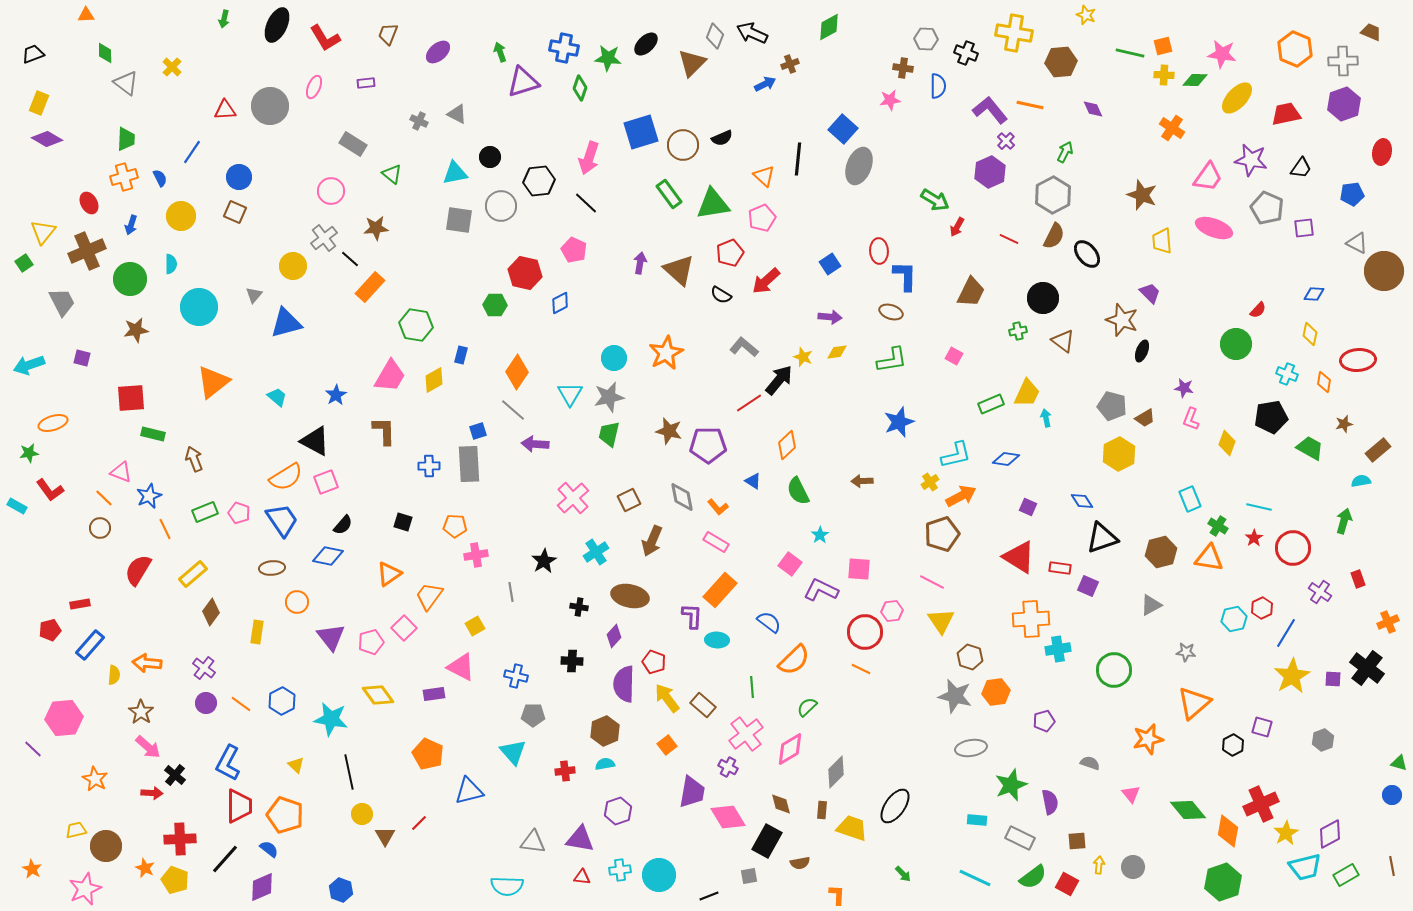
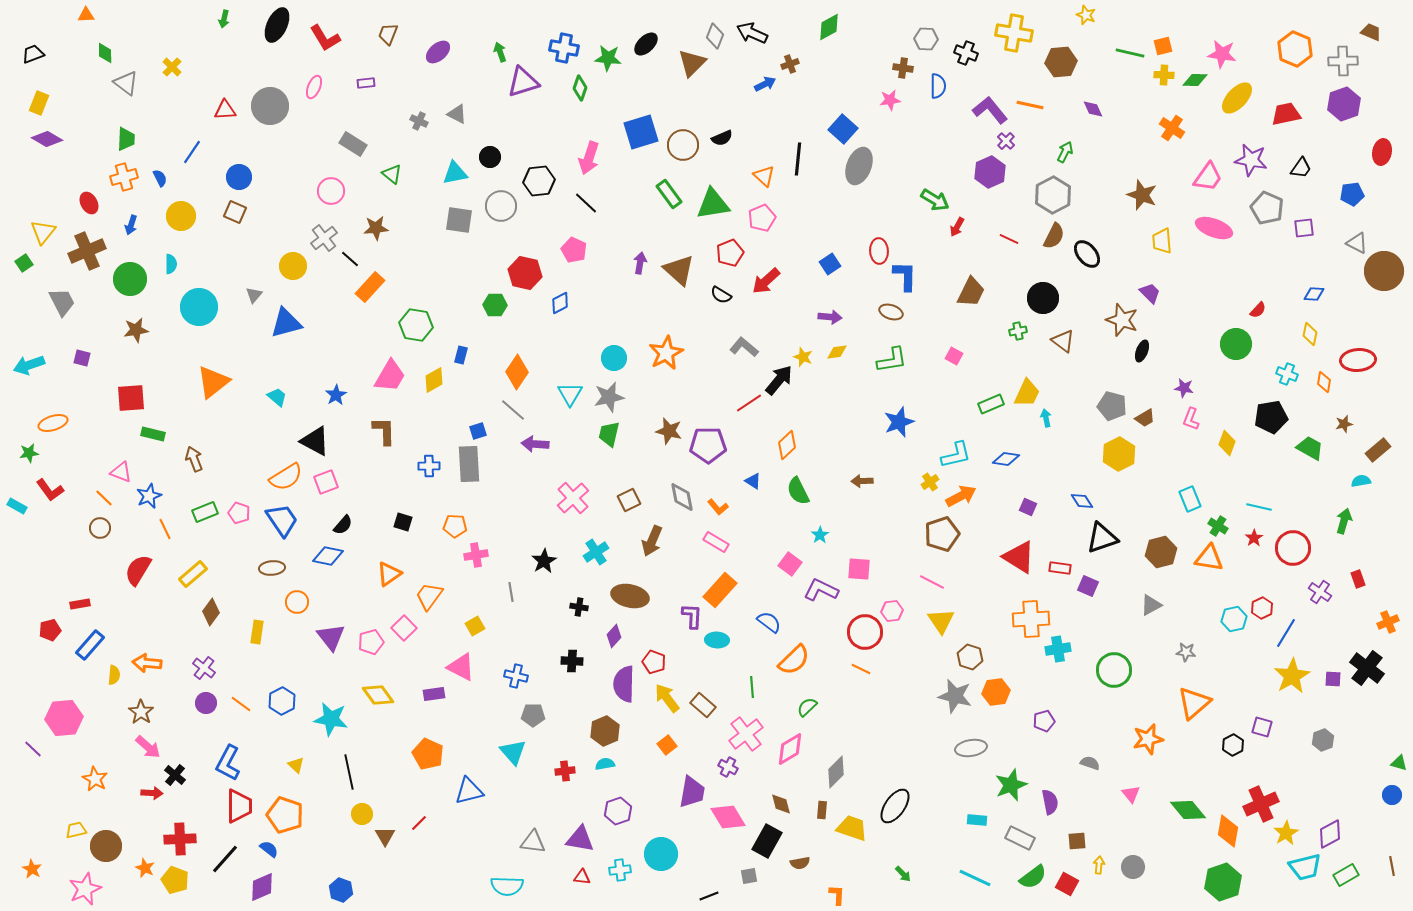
cyan circle at (659, 875): moved 2 px right, 21 px up
